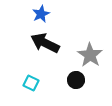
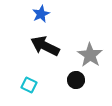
black arrow: moved 3 px down
cyan square: moved 2 px left, 2 px down
